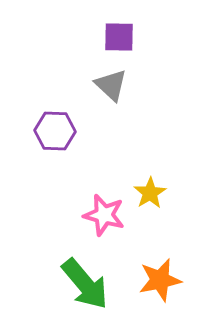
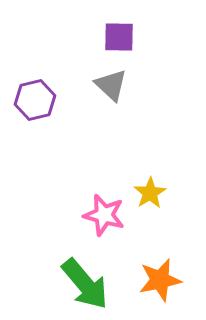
purple hexagon: moved 20 px left, 31 px up; rotated 15 degrees counterclockwise
